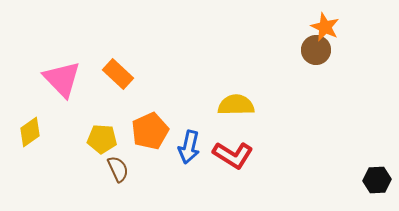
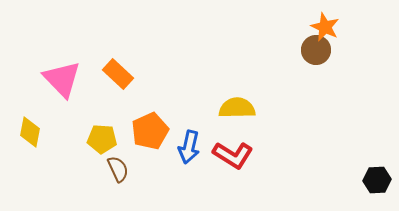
yellow semicircle: moved 1 px right, 3 px down
yellow diamond: rotated 44 degrees counterclockwise
